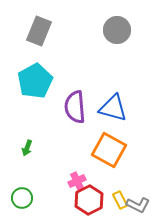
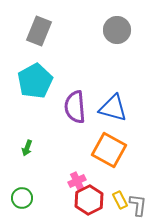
gray L-shape: rotated 110 degrees counterclockwise
